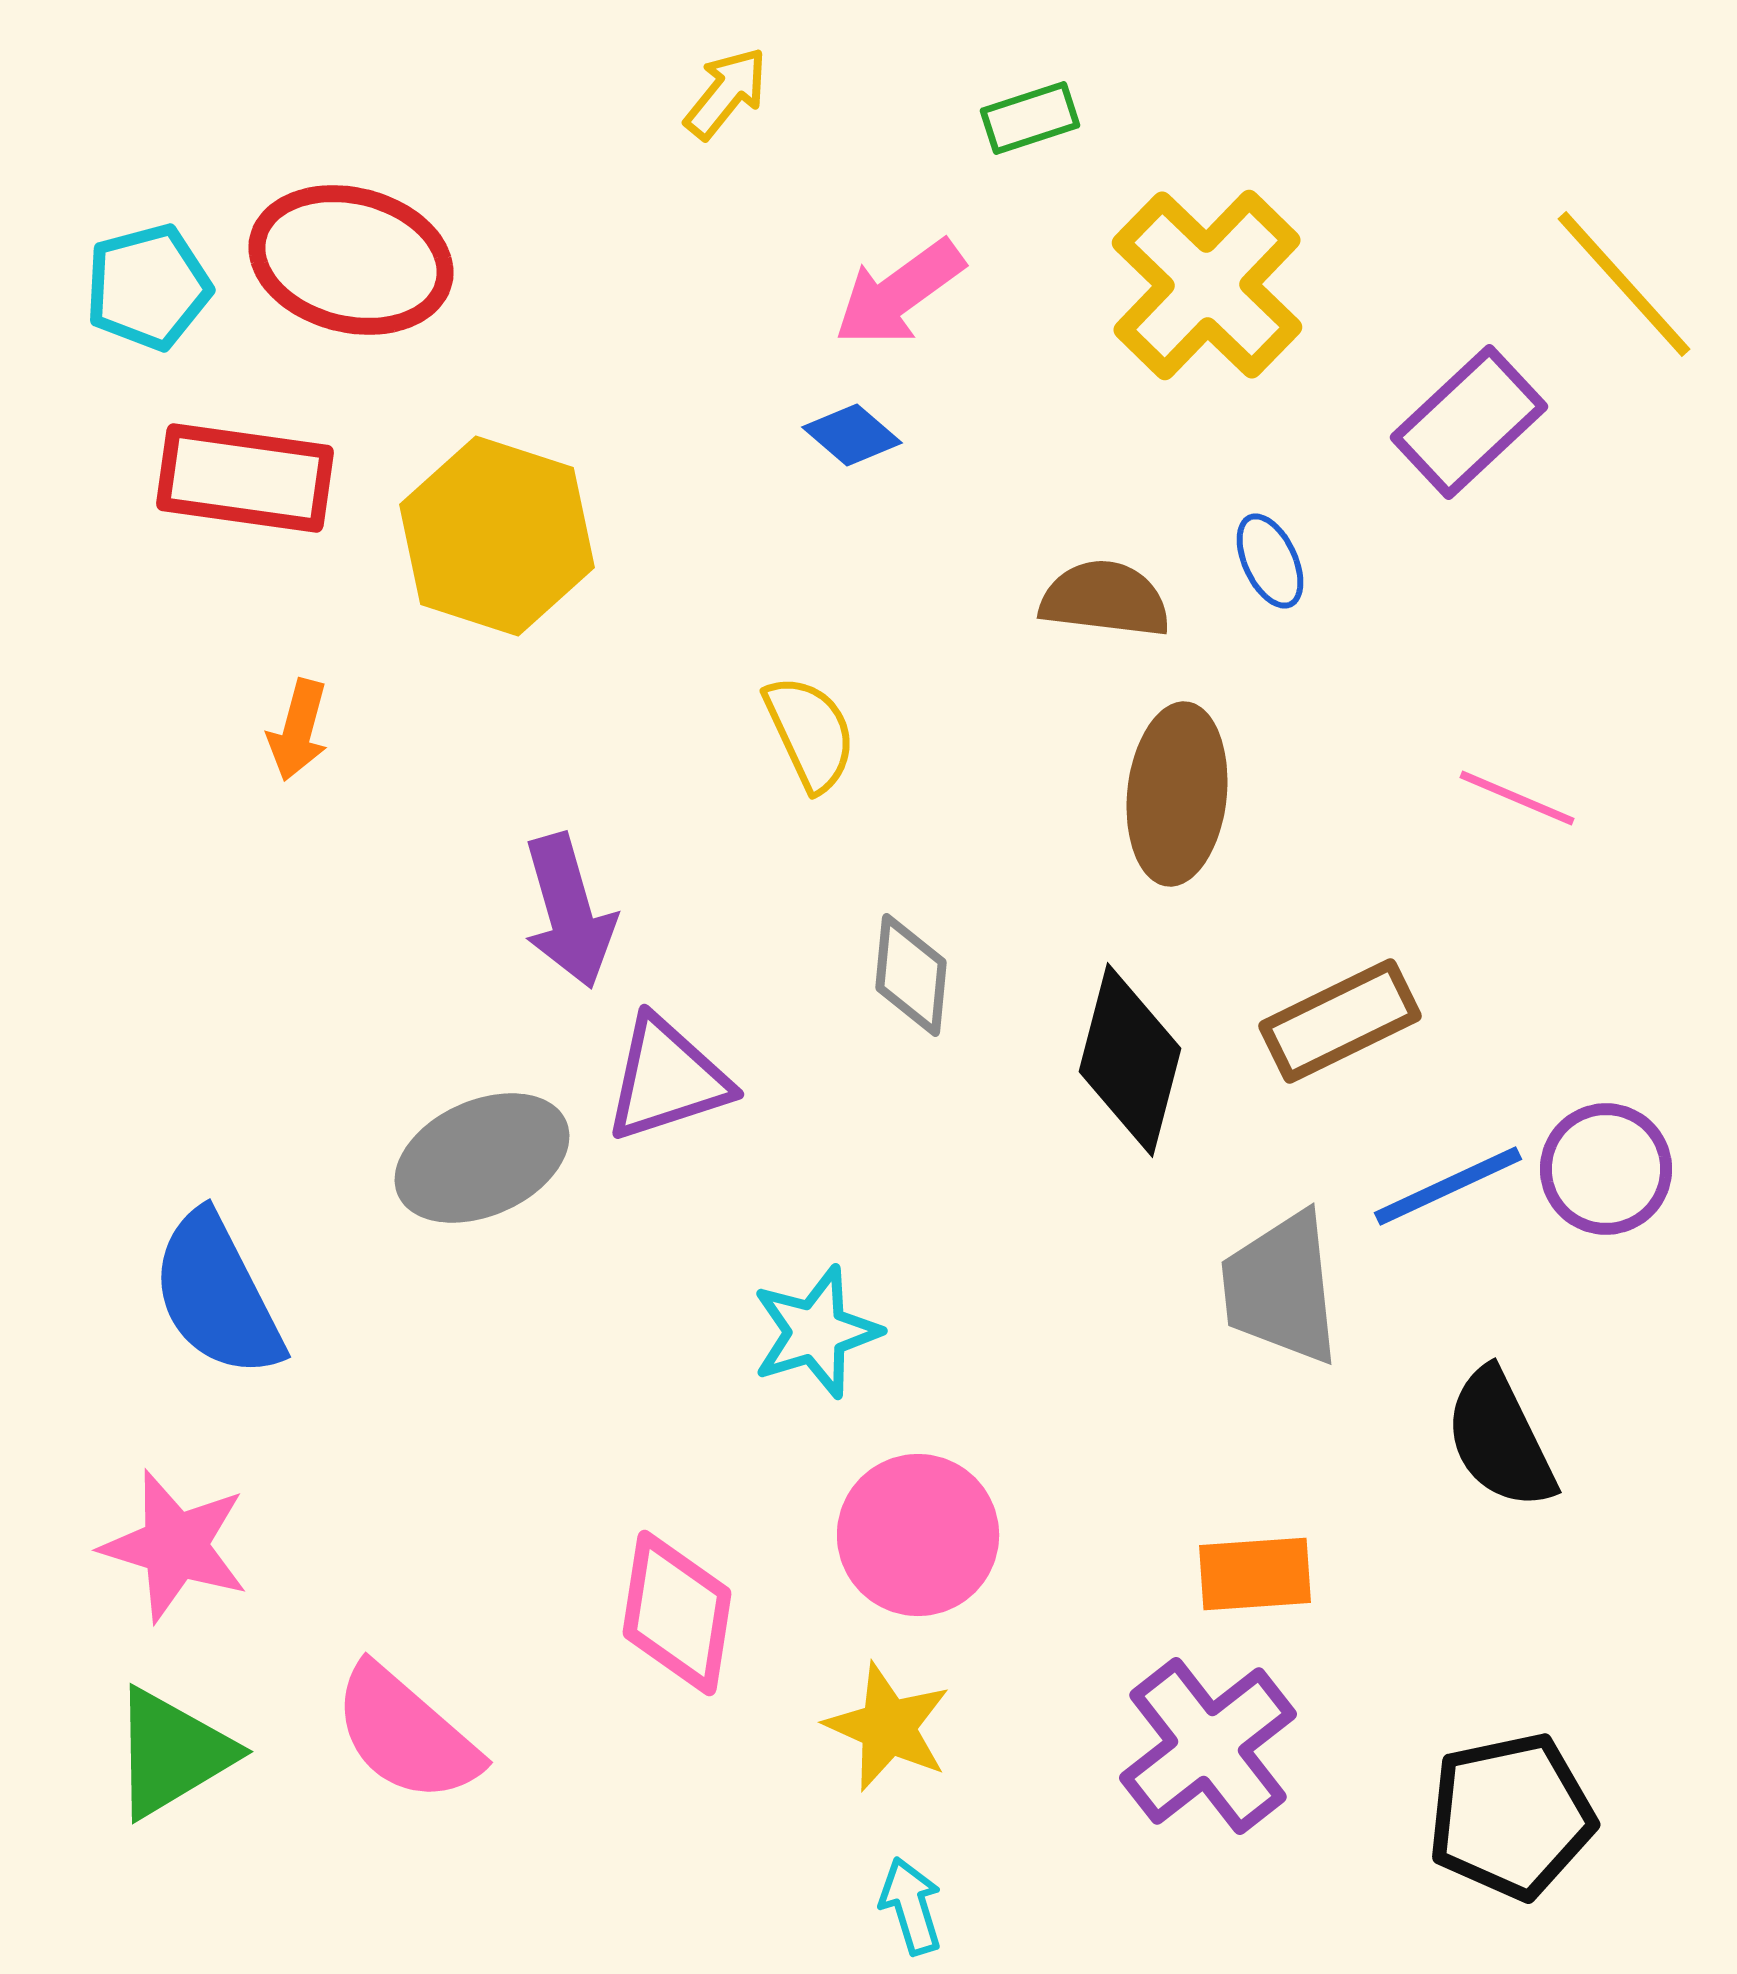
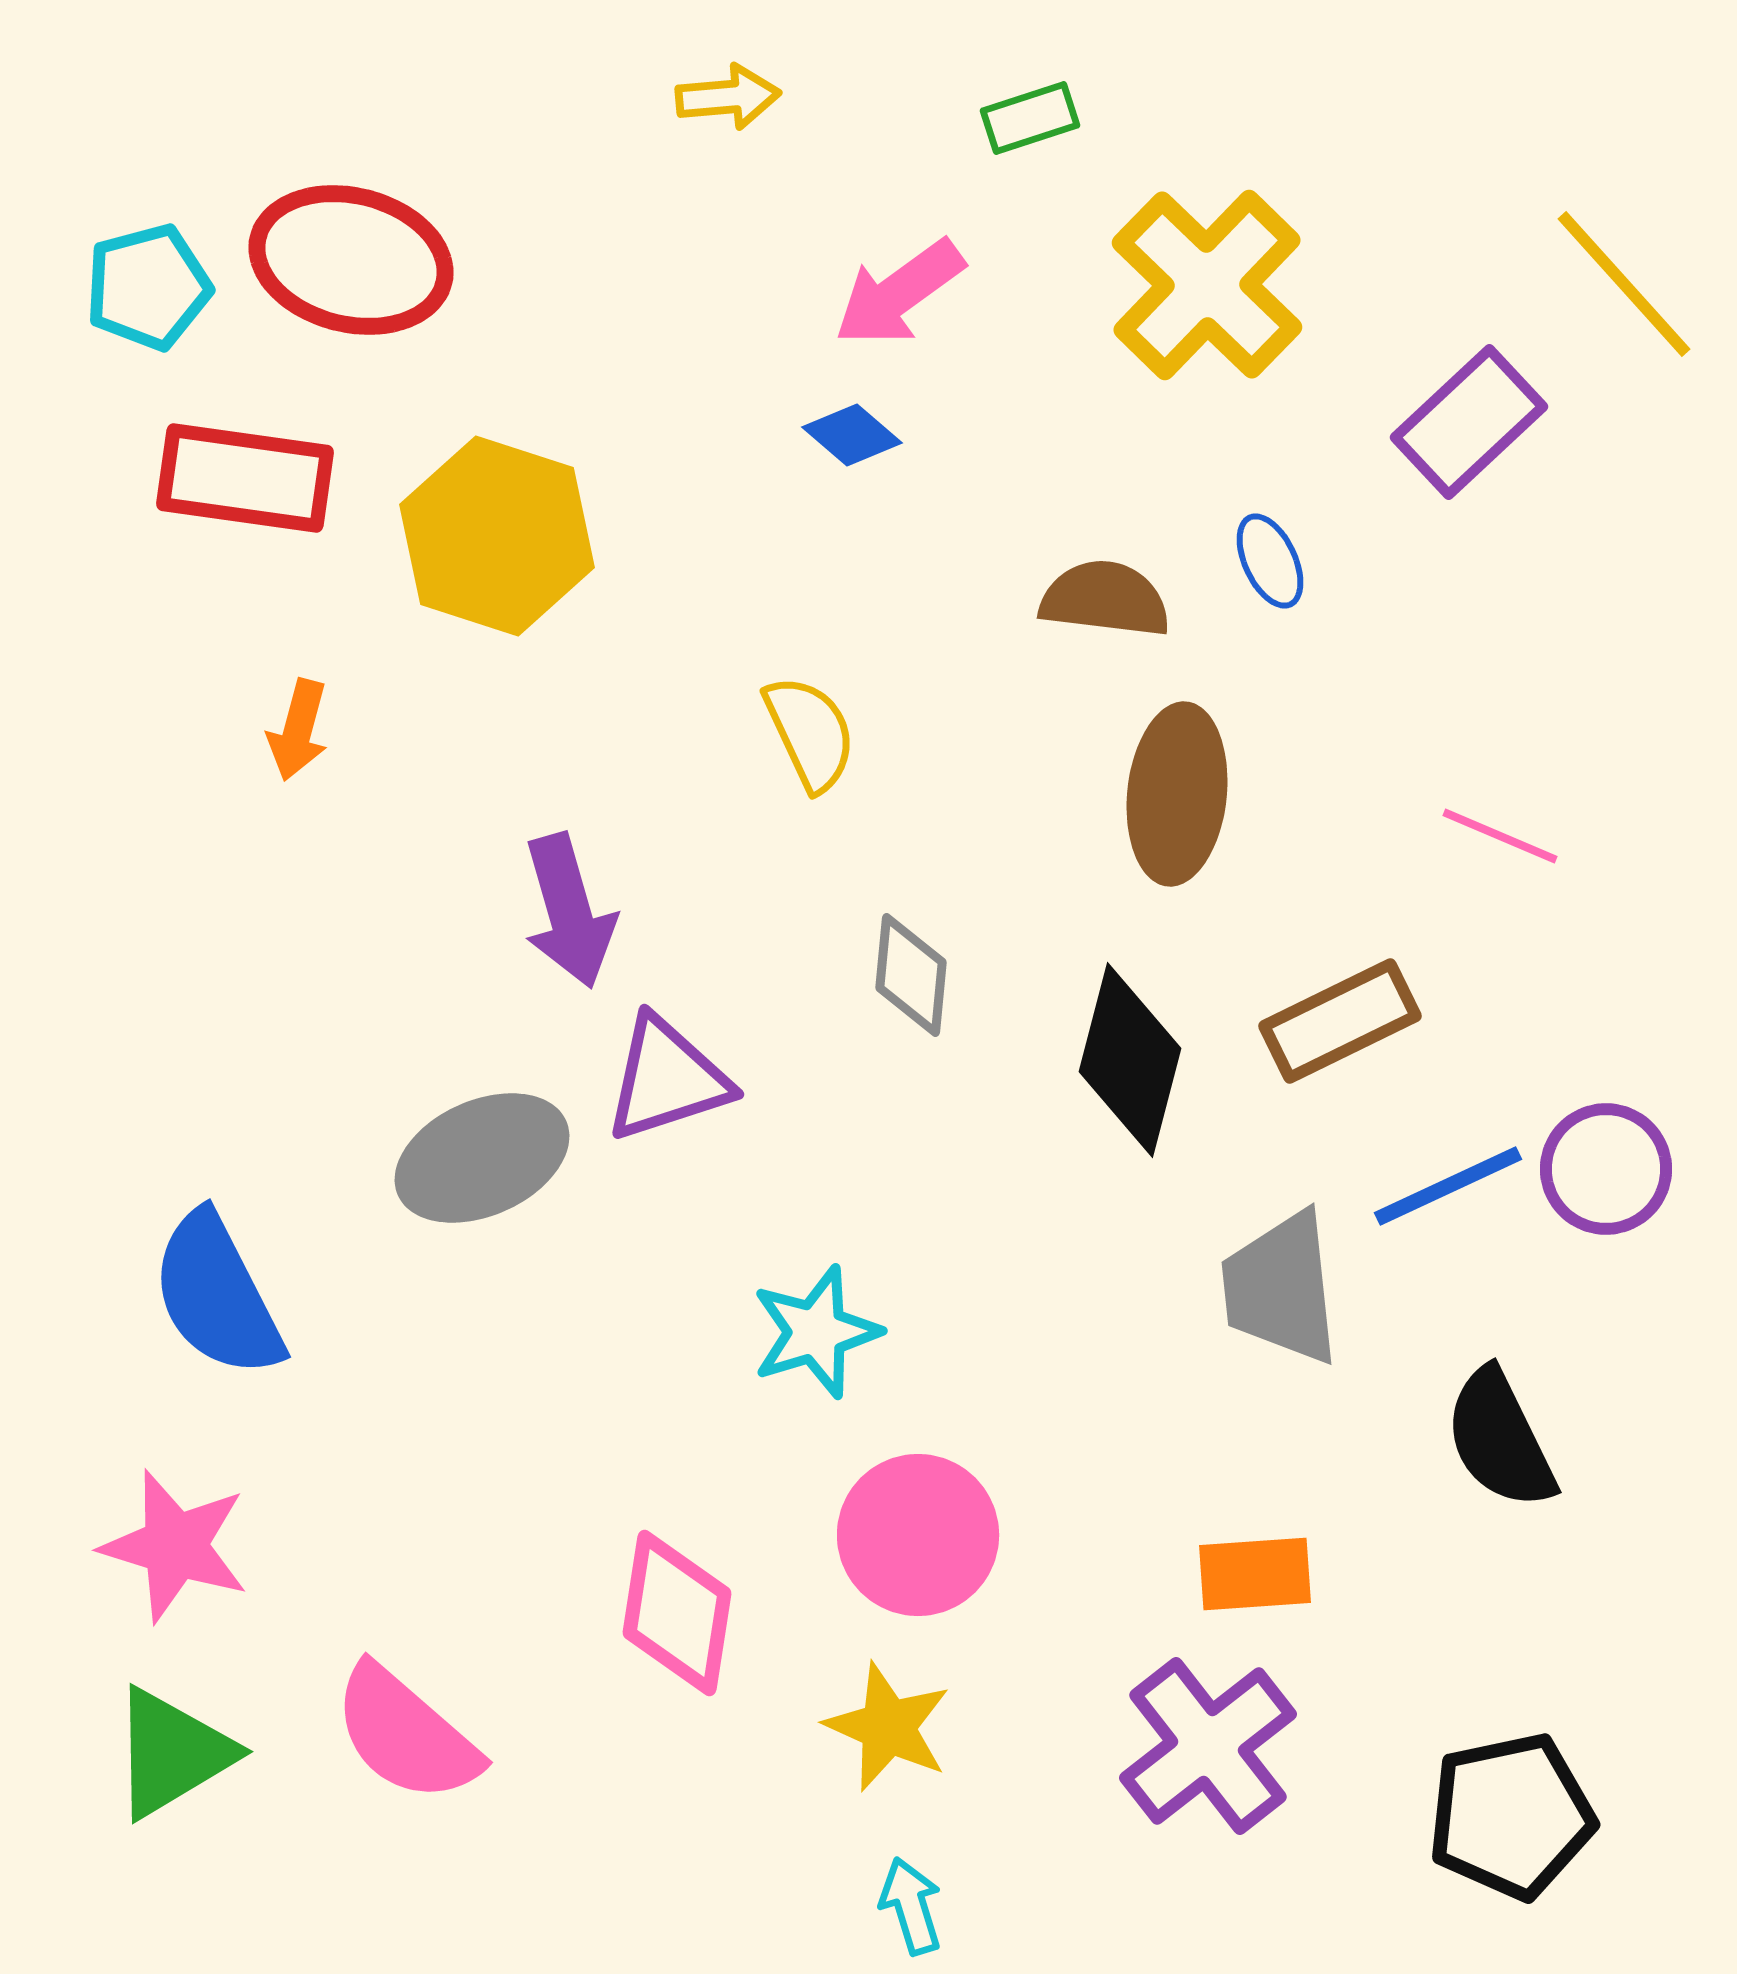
yellow arrow: moved 2 px right, 4 px down; rotated 46 degrees clockwise
pink line: moved 17 px left, 38 px down
